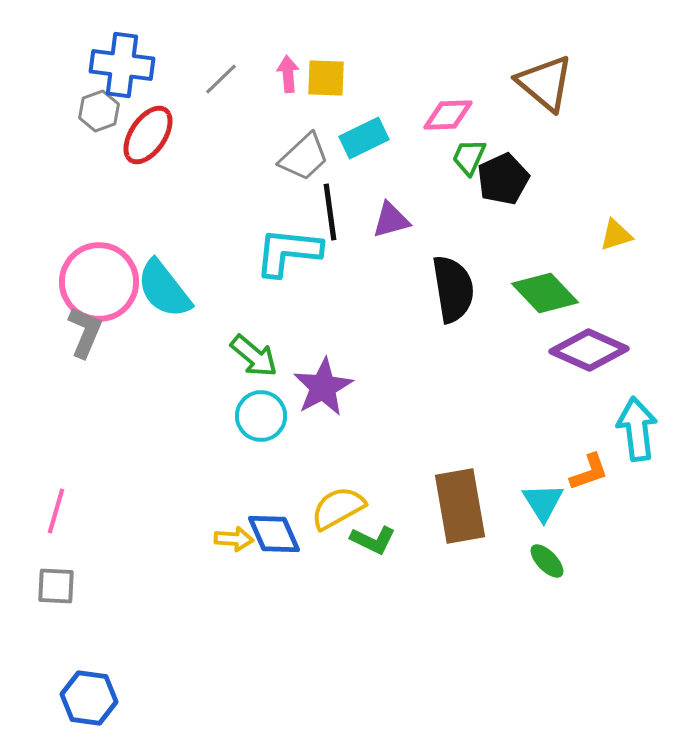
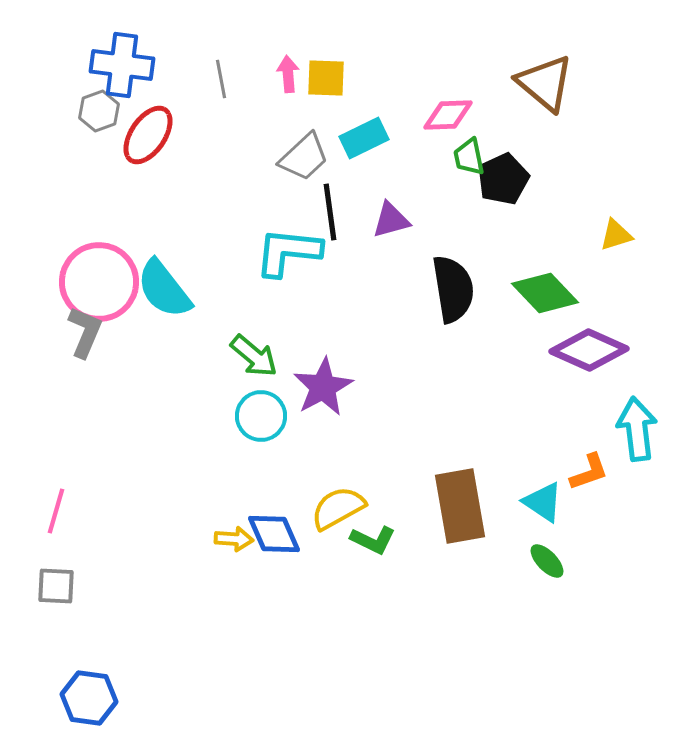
gray line: rotated 57 degrees counterclockwise
green trapezoid: rotated 36 degrees counterclockwise
cyan triangle: rotated 24 degrees counterclockwise
